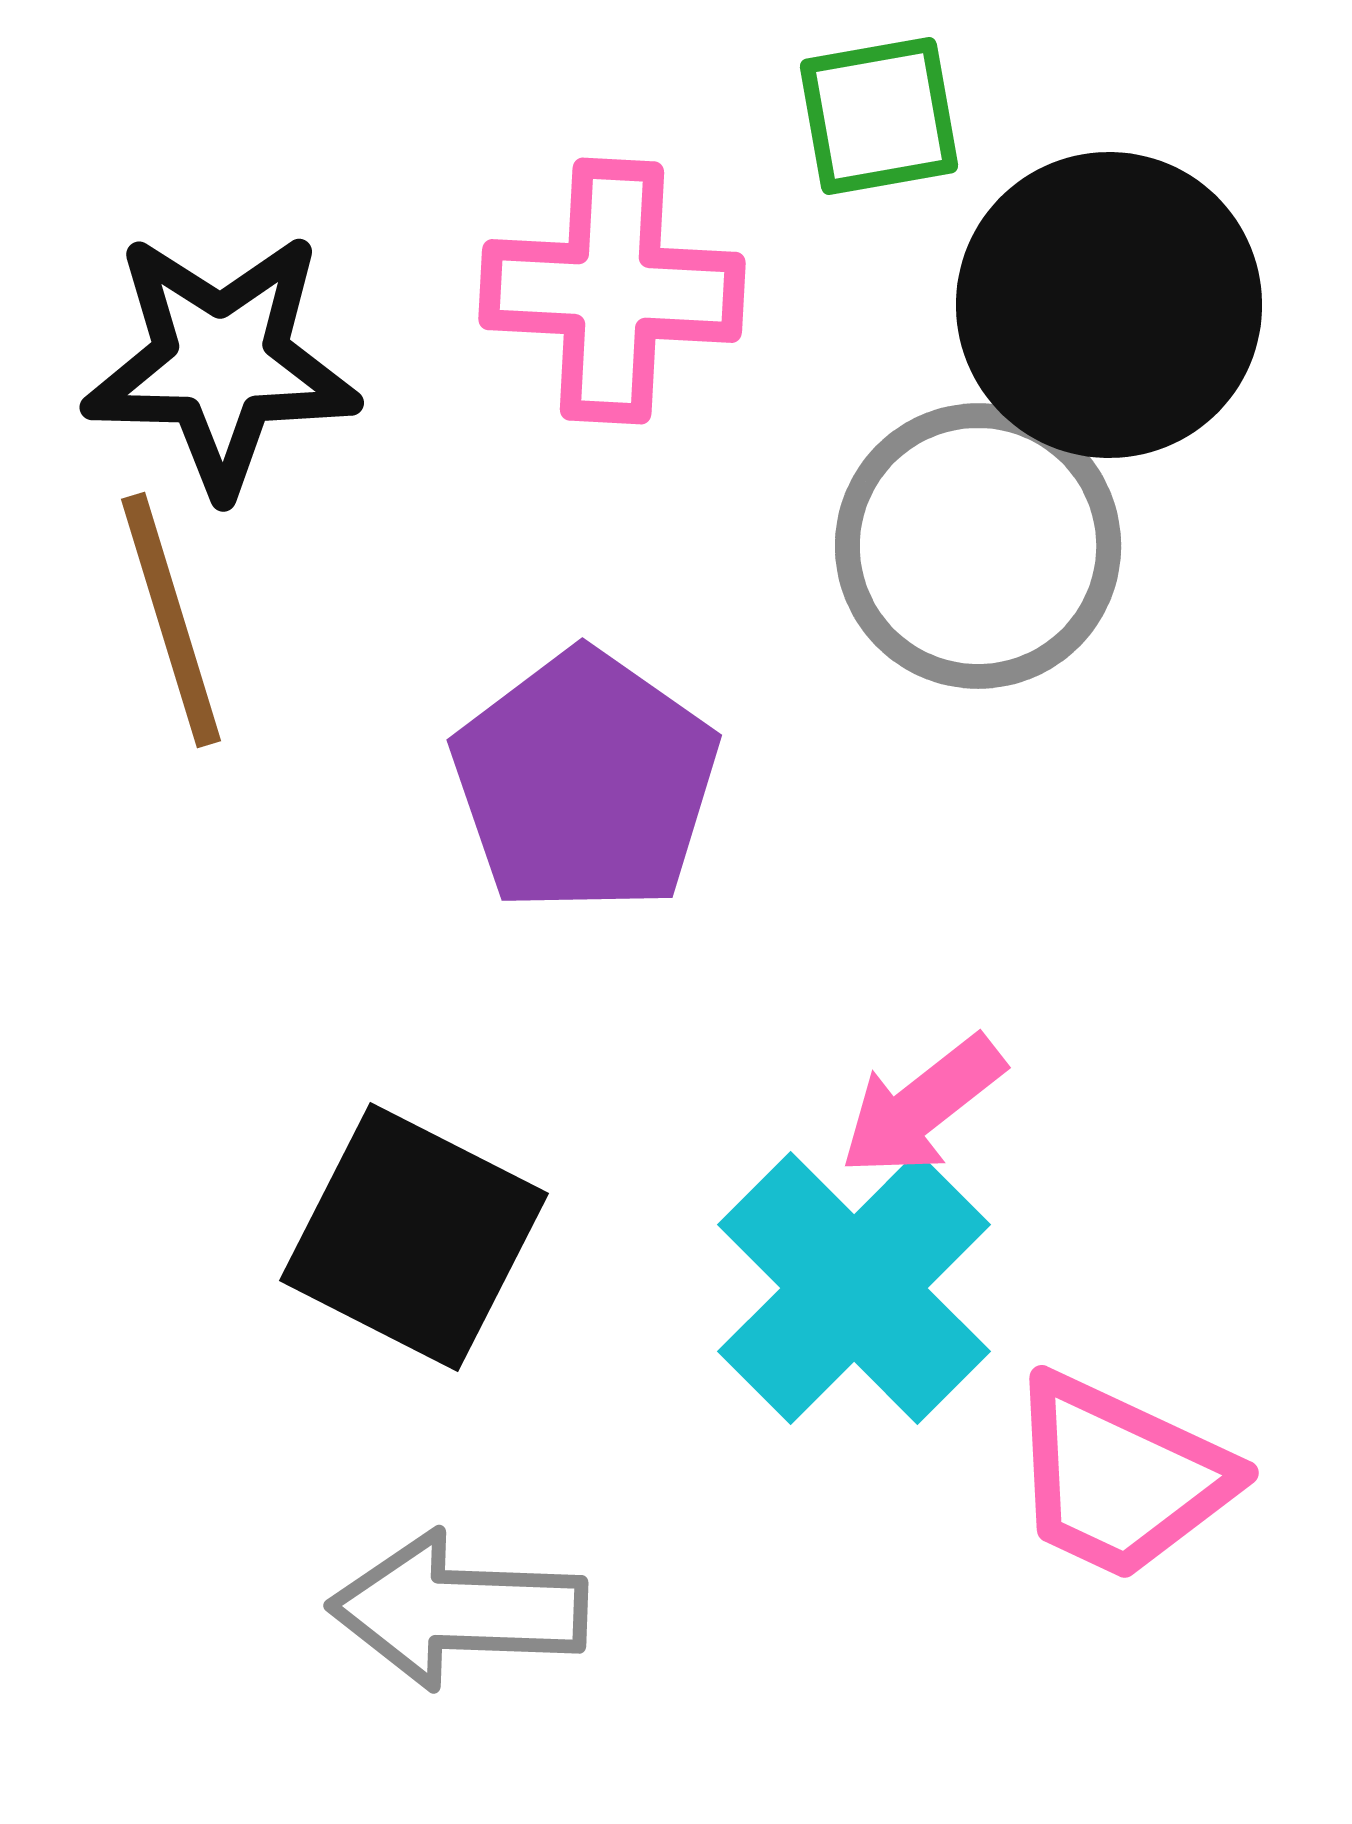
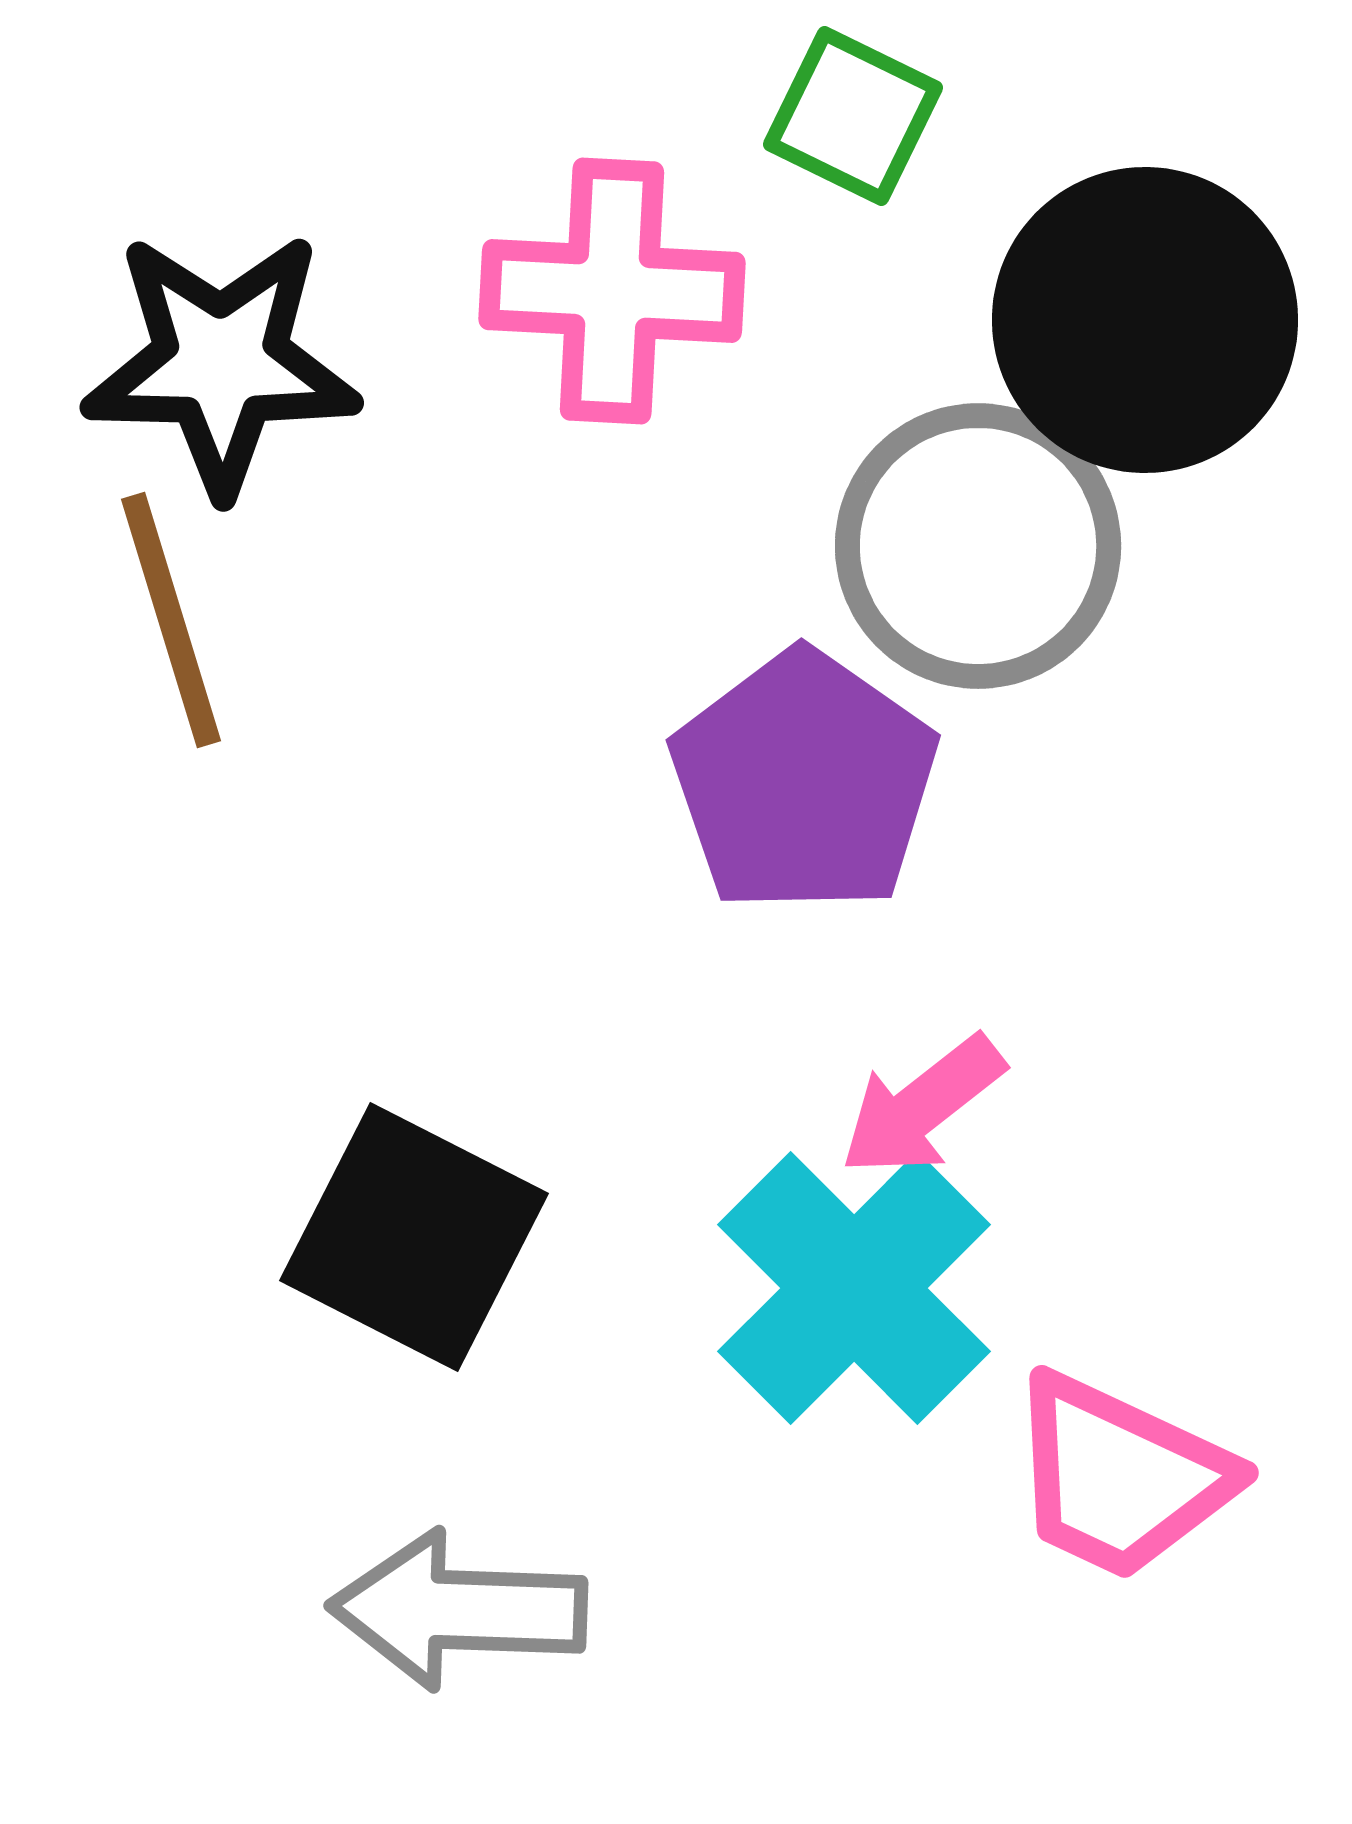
green square: moved 26 px left; rotated 36 degrees clockwise
black circle: moved 36 px right, 15 px down
purple pentagon: moved 219 px right
